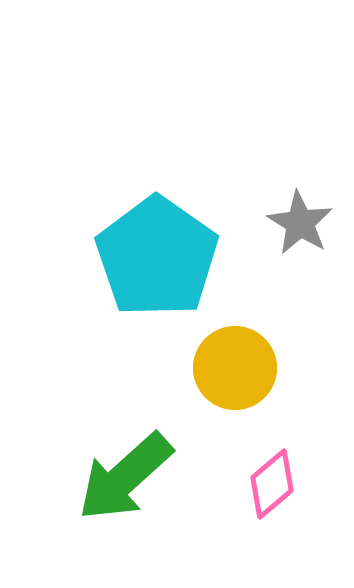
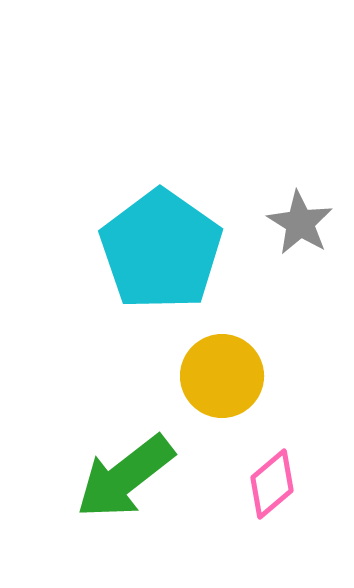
cyan pentagon: moved 4 px right, 7 px up
yellow circle: moved 13 px left, 8 px down
green arrow: rotated 4 degrees clockwise
